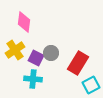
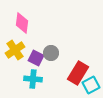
pink diamond: moved 2 px left, 1 px down
red rectangle: moved 10 px down
